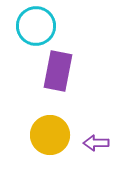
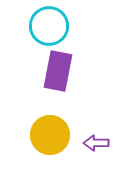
cyan circle: moved 13 px right
